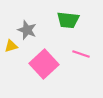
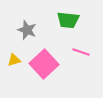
yellow triangle: moved 3 px right, 14 px down
pink line: moved 2 px up
